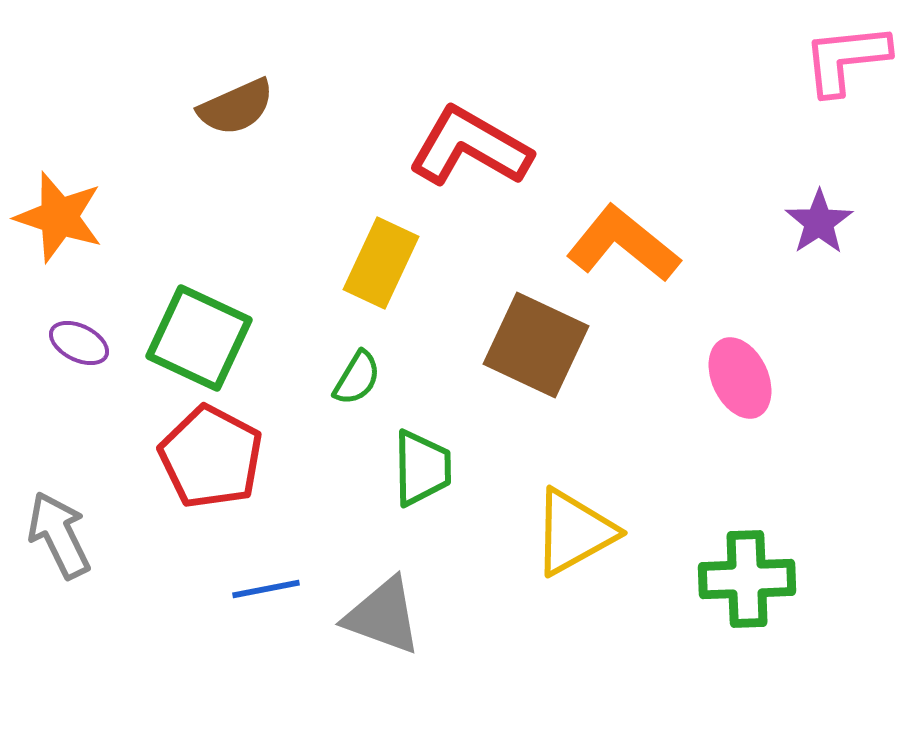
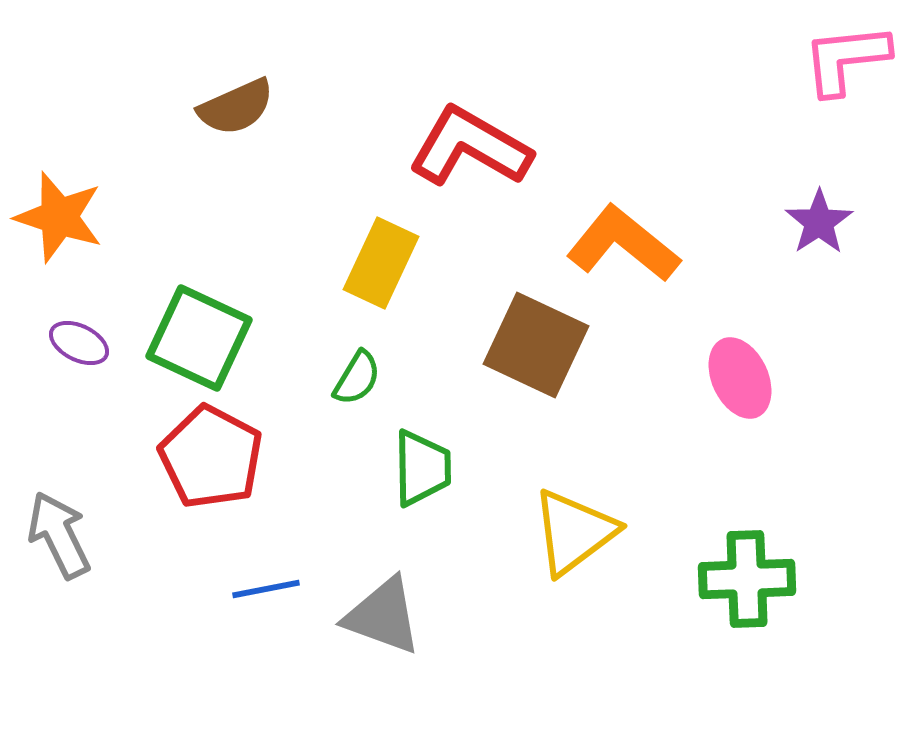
yellow triangle: rotated 8 degrees counterclockwise
